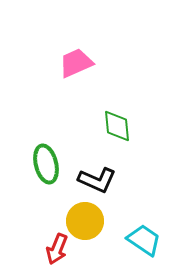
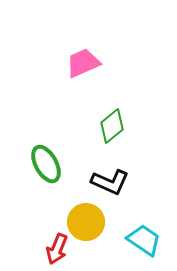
pink trapezoid: moved 7 px right
green diamond: moved 5 px left; rotated 56 degrees clockwise
green ellipse: rotated 15 degrees counterclockwise
black L-shape: moved 13 px right, 2 px down
yellow circle: moved 1 px right, 1 px down
